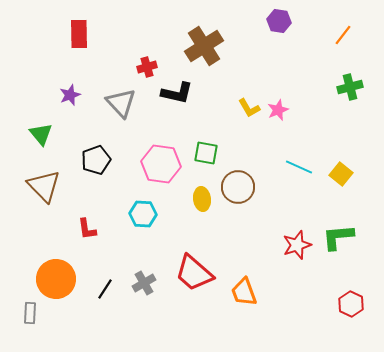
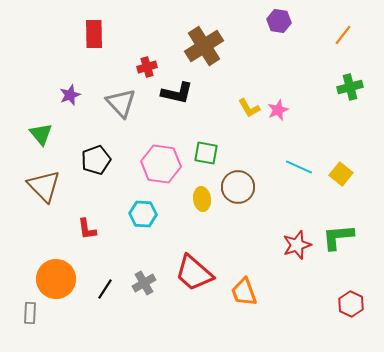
red rectangle: moved 15 px right
